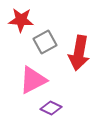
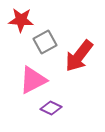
red arrow: moved 3 px down; rotated 28 degrees clockwise
